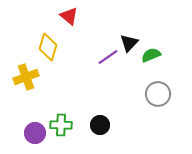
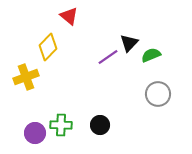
yellow diamond: rotated 28 degrees clockwise
